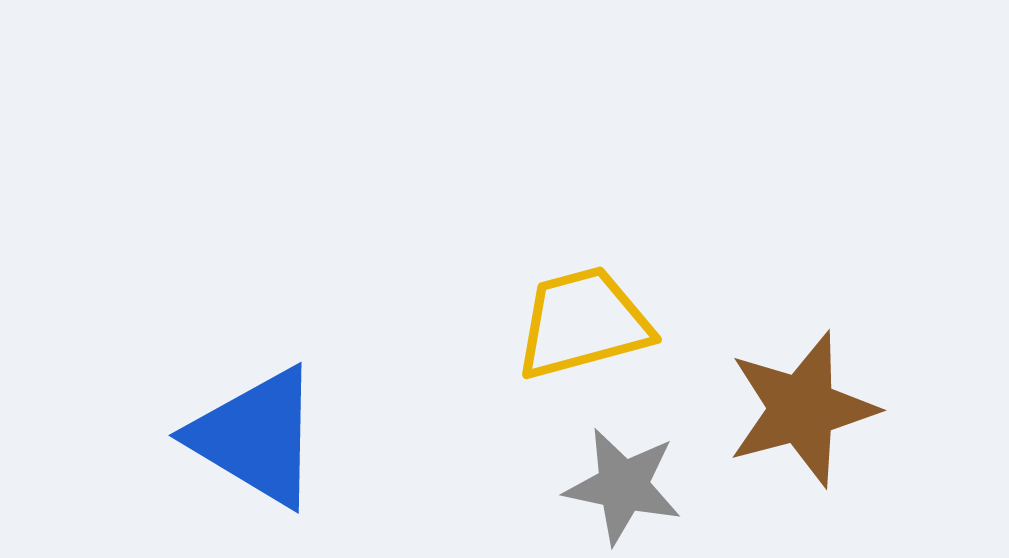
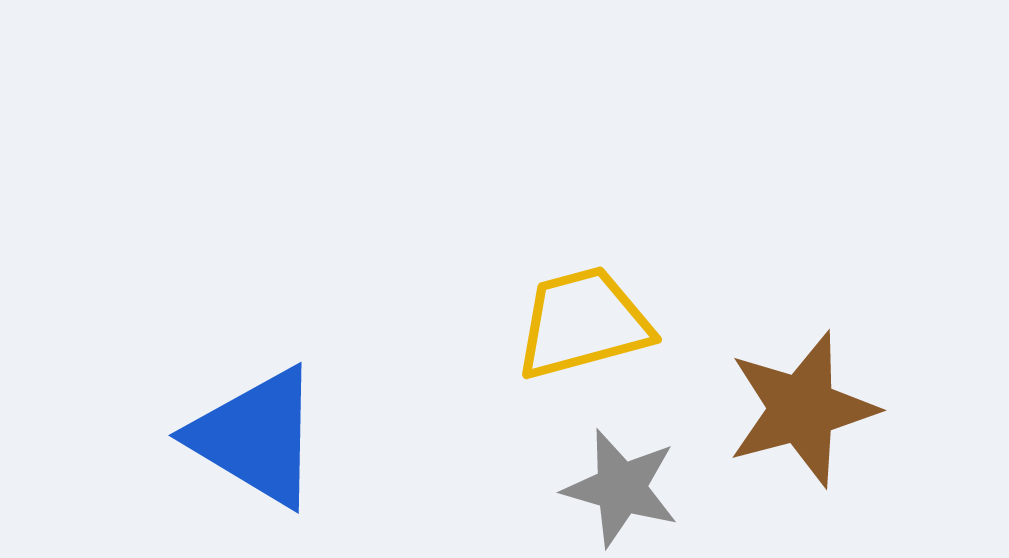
gray star: moved 2 px left, 2 px down; rotated 4 degrees clockwise
